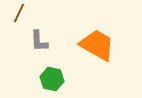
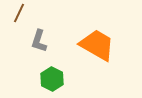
gray L-shape: rotated 20 degrees clockwise
green hexagon: rotated 15 degrees clockwise
